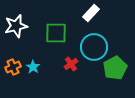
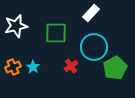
red cross: moved 2 px down
